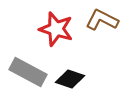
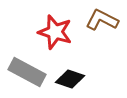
red star: moved 1 px left, 3 px down
gray rectangle: moved 1 px left
